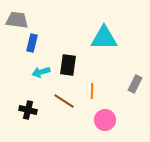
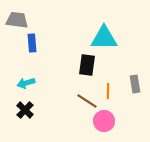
blue rectangle: rotated 18 degrees counterclockwise
black rectangle: moved 19 px right
cyan arrow: moved 15 px left, 11 px down
gray rectangle: rotated 36 degrees counterclockwise
orange line: moved 16 px right
brown line: moved 23 px right
black cross: moved 3 px left; rotated 30 degrees clockwise
pink circle: moved 1 px left, 1 px down
